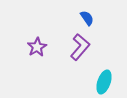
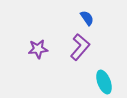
purple star: moved 1 px right, 2 px down; rotated 24 degrees clockwise
cyan ellipse: rotated 40 degrees counterclockwise
